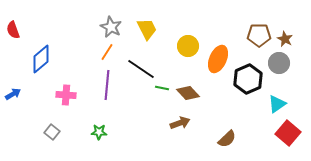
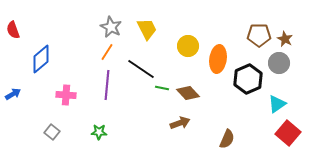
orange ellipse: rotated 16 degrees counterclockwise
brown semicircle: rotated 24 degrees counterclockwise
